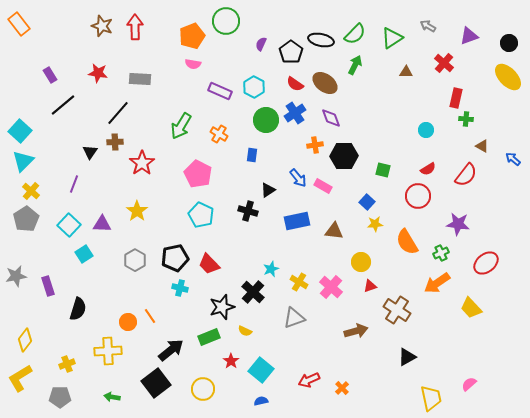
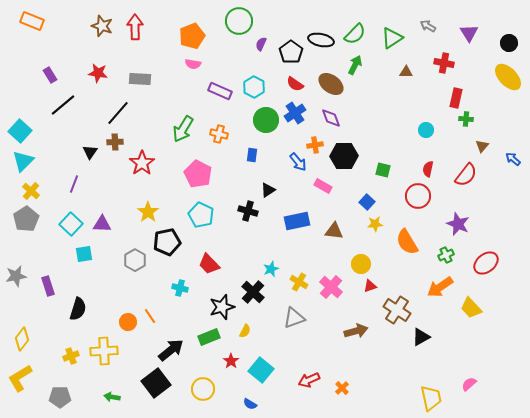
green circle at (226, 21): moved 13 px right
orange rectangle at (19, 24): moved 13 px right, 3 px up; rotated 30 degrees counterclockwise
purple triangle at (469, 36): moved 3 px up; rotated 42 degrees counterclockwise
red cross at (444, 63): rotated 30 degrees counterclockwise
brown ellipse at (325, 83): moved 6 px right, 1 px down
green arrow at (181, 126): moved 2 px right, 3 px down
orange cross at (219, 134): rotated 18 degrees counterclockwise
brown triangle at (482, 146): rotated 40 degrees clockwise
red semicircle at (428, 169): rotated 133 degrees clockwise
blue arrow at (298, 178): moved 16 px up
yellow star at (137, 211): moved 11 px right, 1 px down
purple star at (458, 224): rotated 15 degrees clockwise
cyan square at (69, 225): moved 2 px right, 1 px up
green cross at (441, 253): moved 5 px right, 2 px down
cyan square at (84, 254): rotated 24 degrees clockwise
black pentagon at (175, 258): moved 8 px left, 16 px up
yellow circle at (361, 262): moved 2 px down
orange arrow at (437, 283): moved 3 px right, 4 px down
yellow semicircle at (245, 331): rotated 88 degrees counterclockwise
yellow diamond at (25, 340): moved 3 px left, 1 px up
yellow cross at (108, 351): moved 4 px left
black triangle at (407, 357): moved 14 px right, 20 px up
yellow cross at (67, 364): moved 4 px right, 8 px up
blue semicircle at (261, 401): moved 11 px left, 3 px down; rotated 136 degrees counterclockwise
